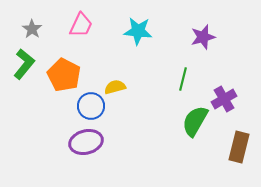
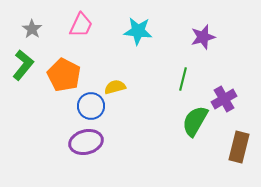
green L-shape: moved 1 px left, 1 px down
